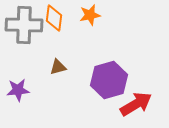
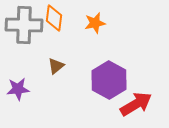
orange star: moved 5 px right, 8 px down
brown triangle: moved 2 px left, 1 px up; rotated 24 degrees counterclockwise
purple hexagon: rotated 15 degrees counterclockwise
purple star: moved 1 px up
